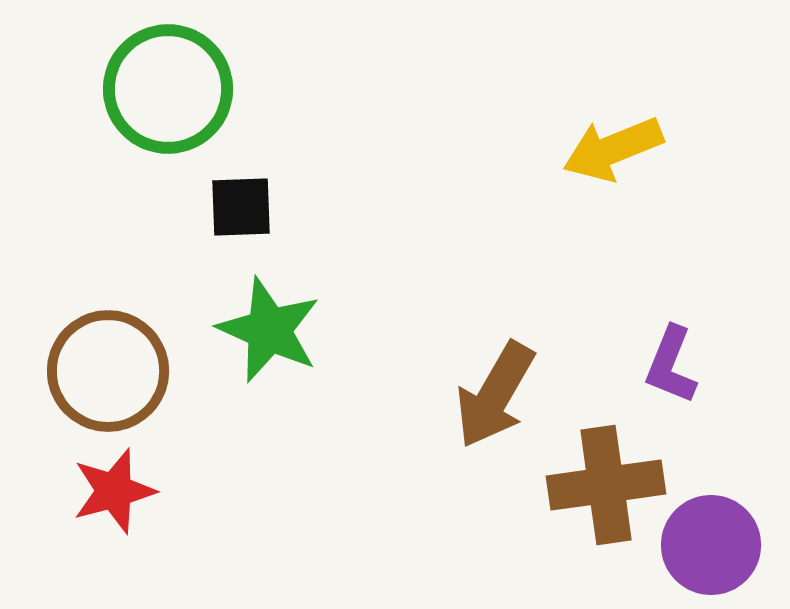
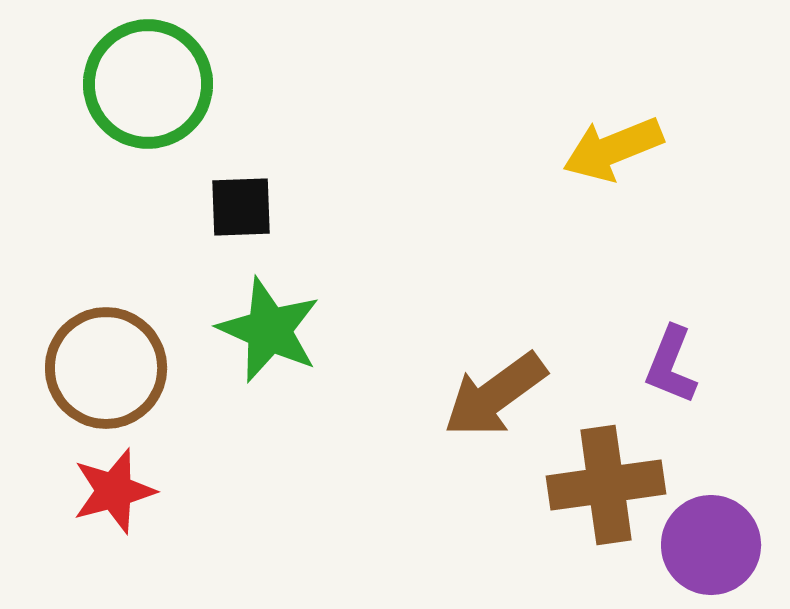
green circle: moved 20 px left, 5 px up
brown circle: moved 2 px left, 3 px up
brown arrow: rotated 24 degrees clockwise
